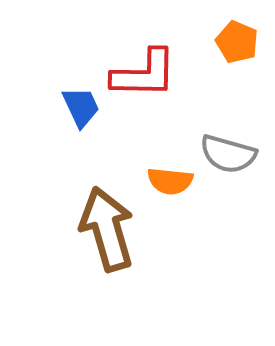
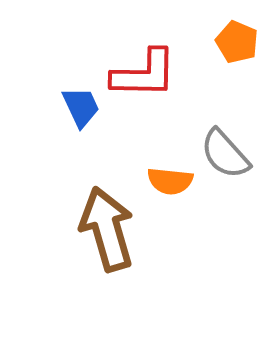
gray semicircle: moved 3 px left; rotated 32 degrees clockwise
